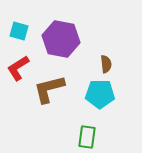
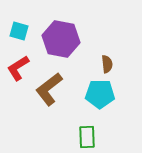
brown semicircle: moved 1 px right
brown L-shape: rotated 24 degrees counterclockwise
green rectangle: rotated 10 degrees counterclockwise
